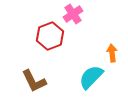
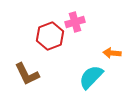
pink cross: moved 2 px right, 8 px down; rotated 18 degrees clockwise
orange arrow: rotated 78 degrees counterclockwise
brown L-shape: moved 7 px left, 7 px up
